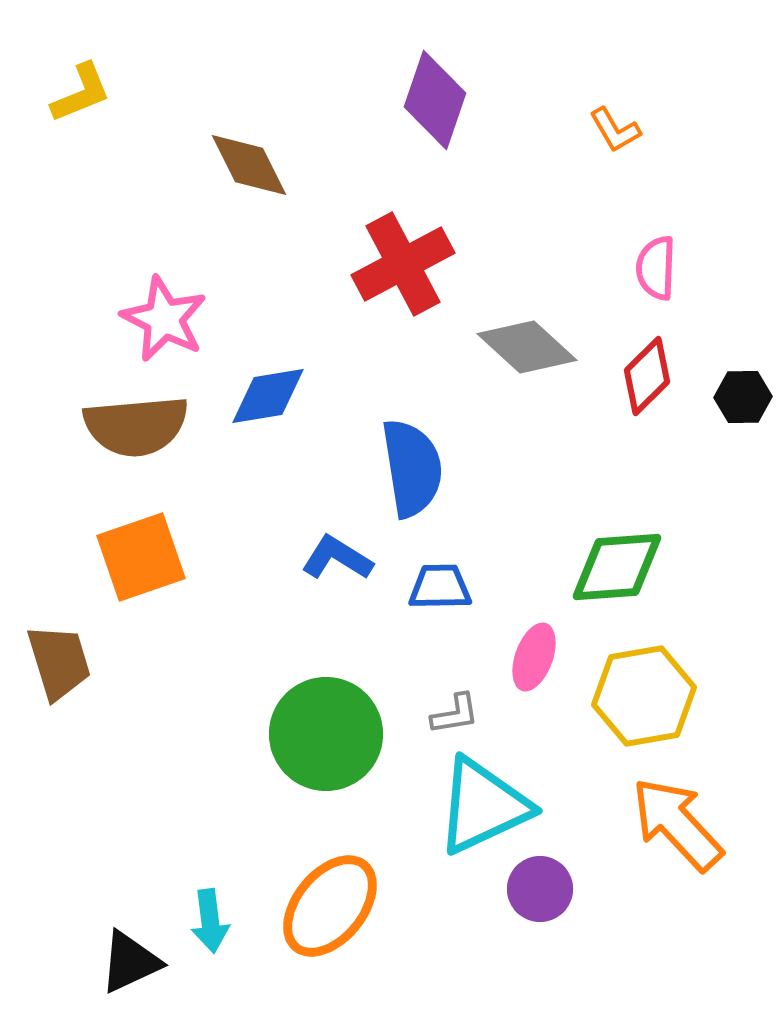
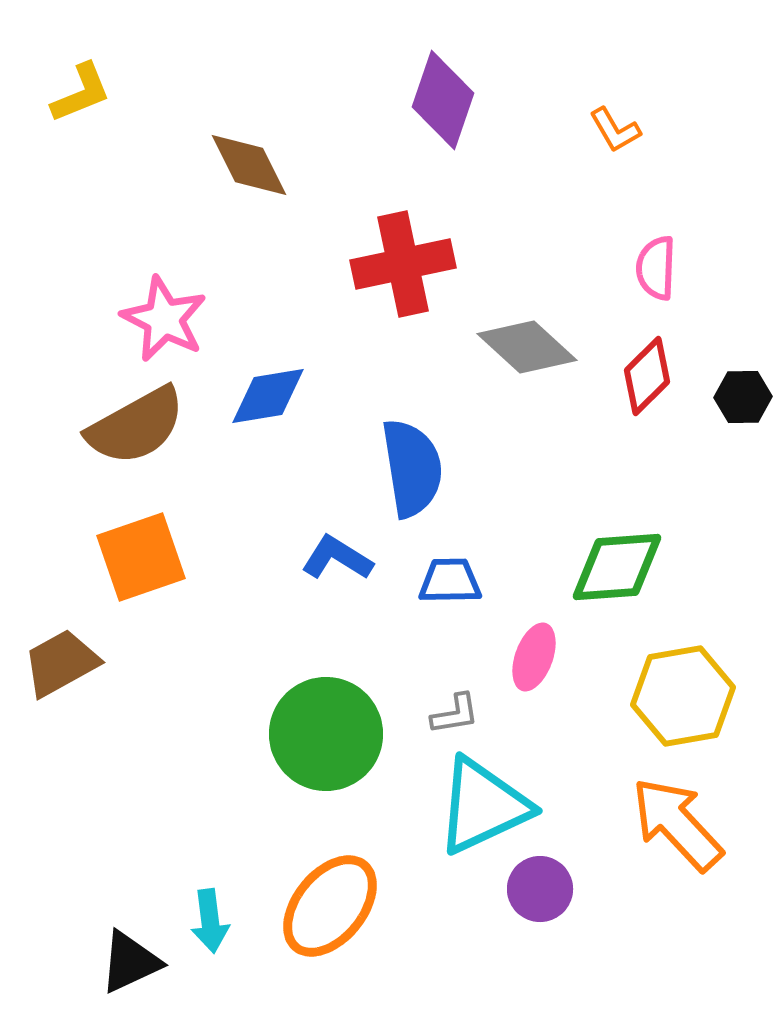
purple diamond: moved 8 px right
red cross: rotated 16 degrees clockwise
brown semicircle: rotated 24 degrees counterclockwise
blue trapezoid: moved 10 px right, 6 px up
brown trapezoid: moved 2 px right, 1 px down; rotated 102 degrees counterclockwise
yellow hexagon: moved 39 px right
